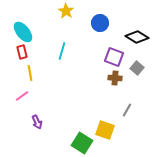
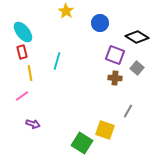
cyan line: moved 5 px left, 10 px down
purple square: moved 1 px right, 2 px up
gray line: moved 1 px right, 1 px down
purple arrow: moved 4 px left, 2 px down; rotated 48 degrees counterclockwise
